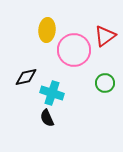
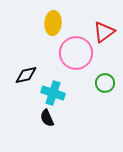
yellow ellipse: moved 6 px right, 7 px up
red triangle: moved 1 px left, 4 px up
pink circle: moved 2 px right, 3 px down
black diamond: moved 2 px up
cyan cross: moved 1 px right
